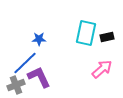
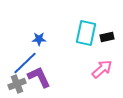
gray cross: moved 1 px right, 1 px up
